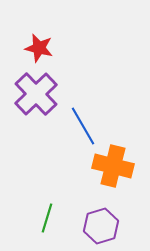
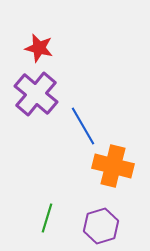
purple cross: rotated 6 degrees counterclockwise
